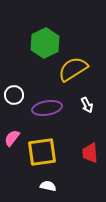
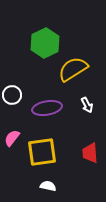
white circle: moved 2 px left
